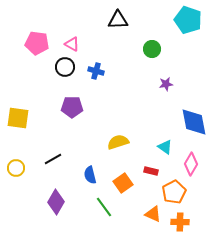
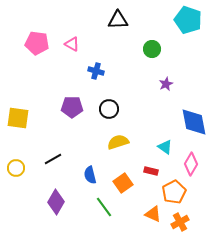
black circle: moved 44 px right, 42 px down
purple star: rotated 16 degrees counterclockwise
orange cross: rotated 30 degrees counterclockwise
